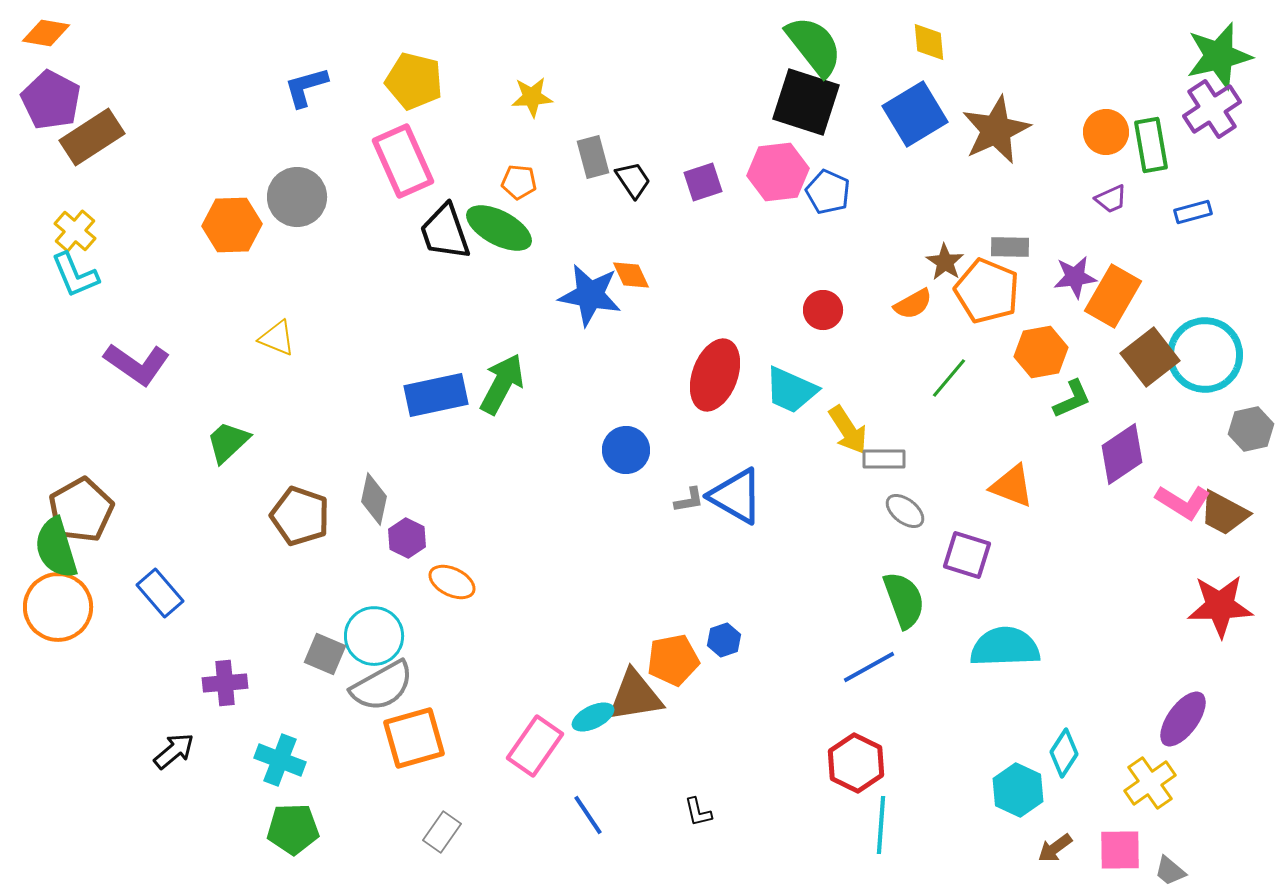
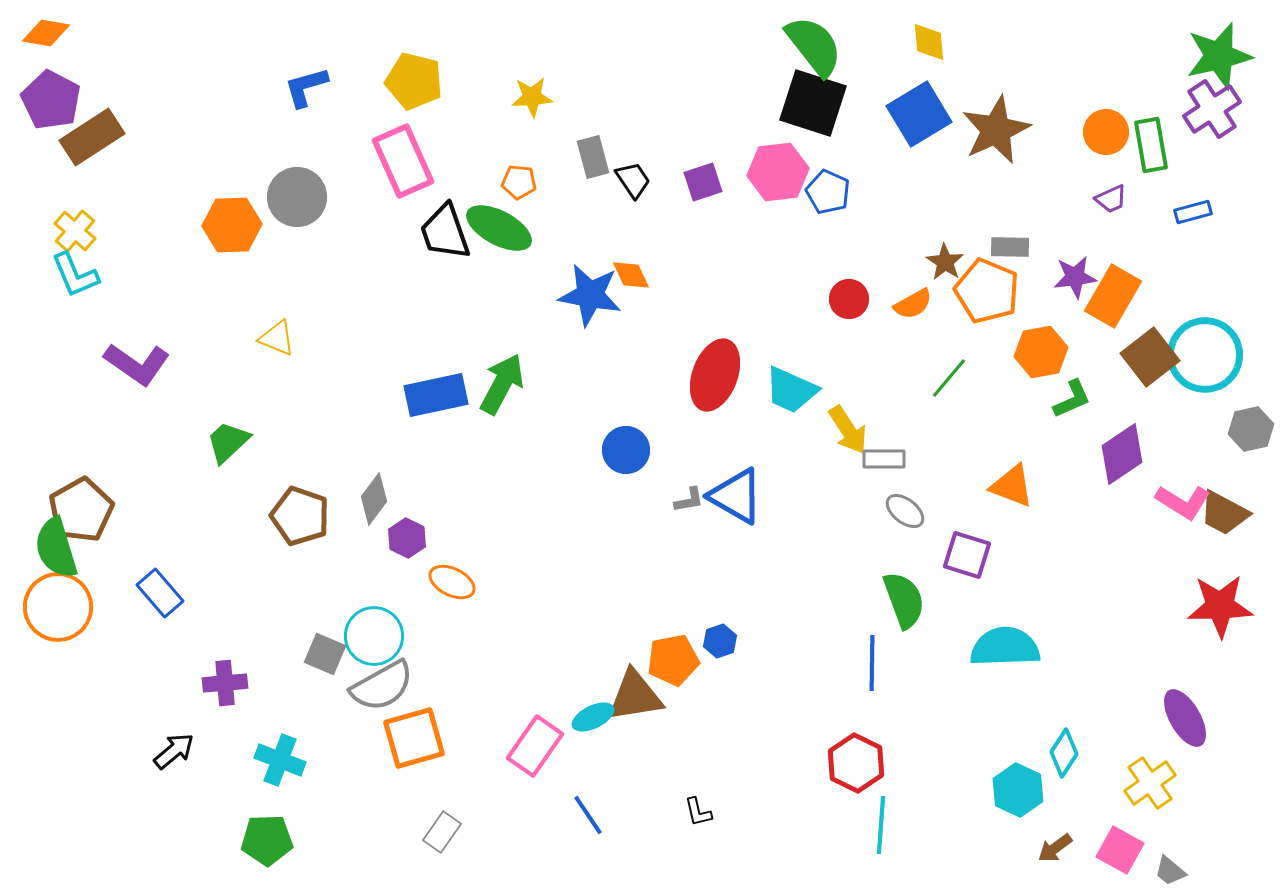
black square at (806, 102): moved 7 px right, 1 px down
blue square at (915, 114): moved 4 px right
red circle at (823, 310): moved 26 px right, 11 px up
gray diamond at (374, 499): rotated 24 degrees clockwise
blue hexagon at (724, 640): moved 4 px left, 1 px down
blue line at (869, 667): moved 3 px right, 4 px up; rotated 60 degrees counterclockwise
purple ellipse at (1183, 719): moved 2 px right, 1 px up; rotated 66 degrees counterclockwise
green pentagon at (293, 829): moved 26 px left, 11 px down
pink square at (1120, 850): rotated 30 degrees clockwise
